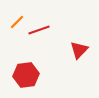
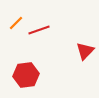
orange line: moved 1 px left, 1 px down
red triangle: moved 6 px right, 1 px down
